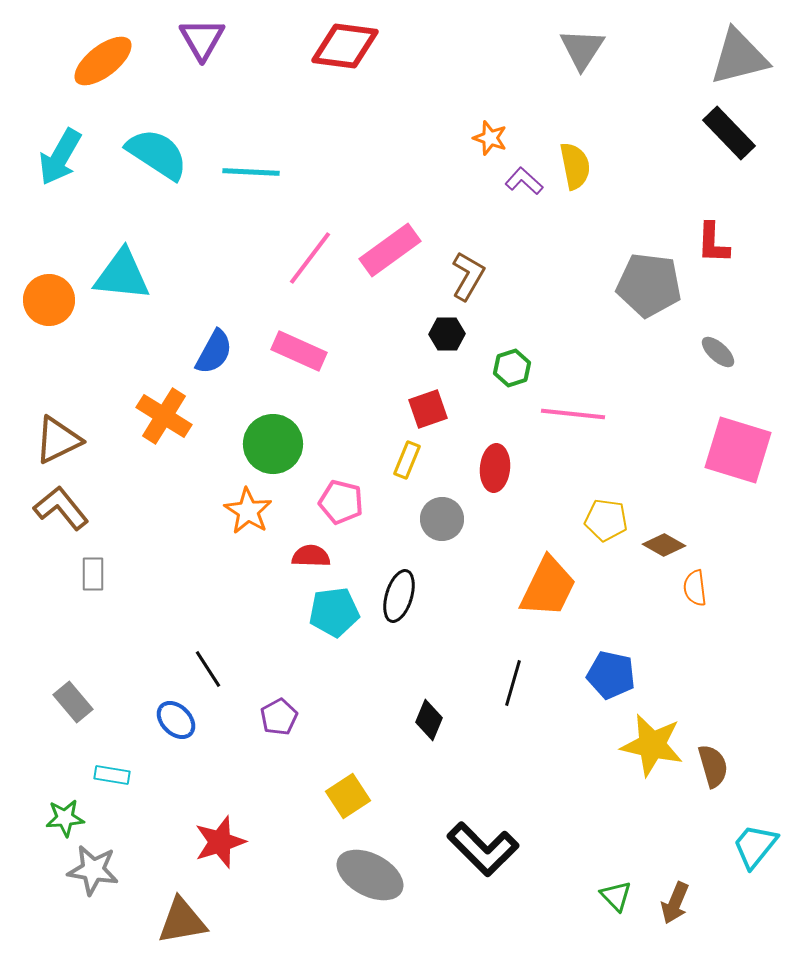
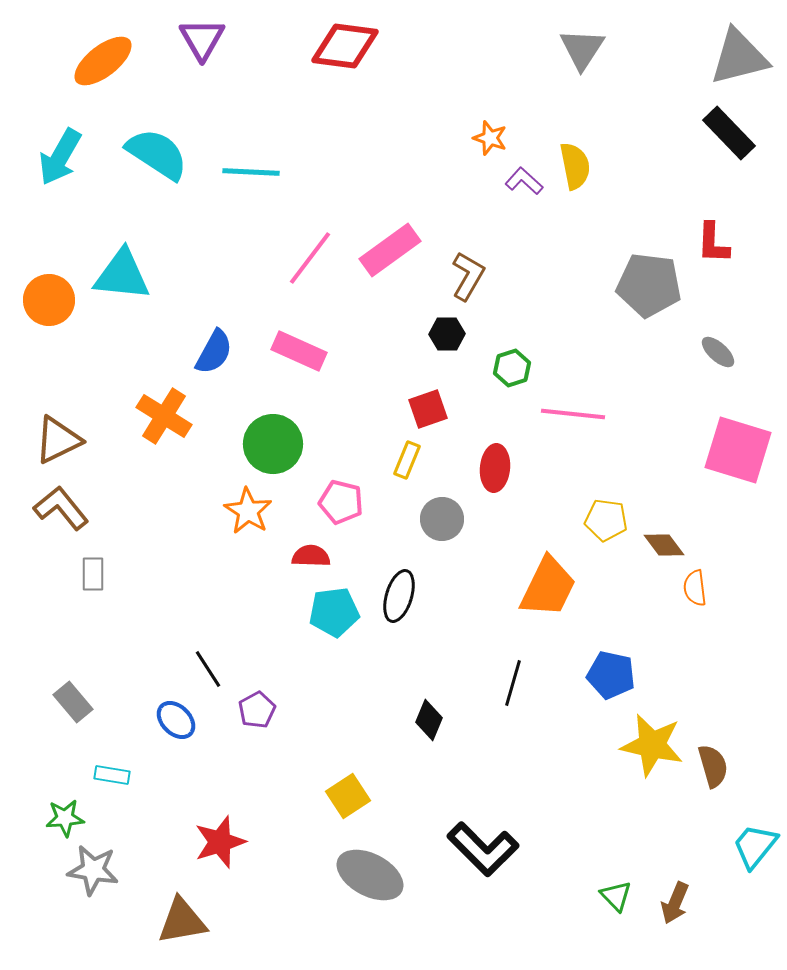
brown diamond at (664, 545): rotated 24 degrees clockwise
purple pentagon at (279, 717): moved 22 px left, 7 px up
